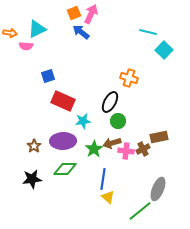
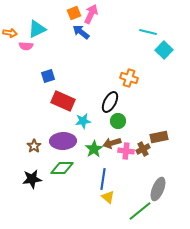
green diamond: moved 3 px left, 1 px up
